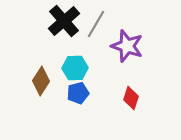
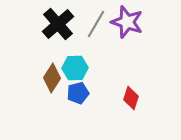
black cross: moved 6 px left, 3 px down
purple star: moved 24 px up
brown diamond: moved 11 px right, 3 px up
